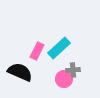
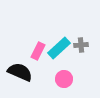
pink rectangle: moved 1 px right
gray cross: moved 8 px right, 25 px up
